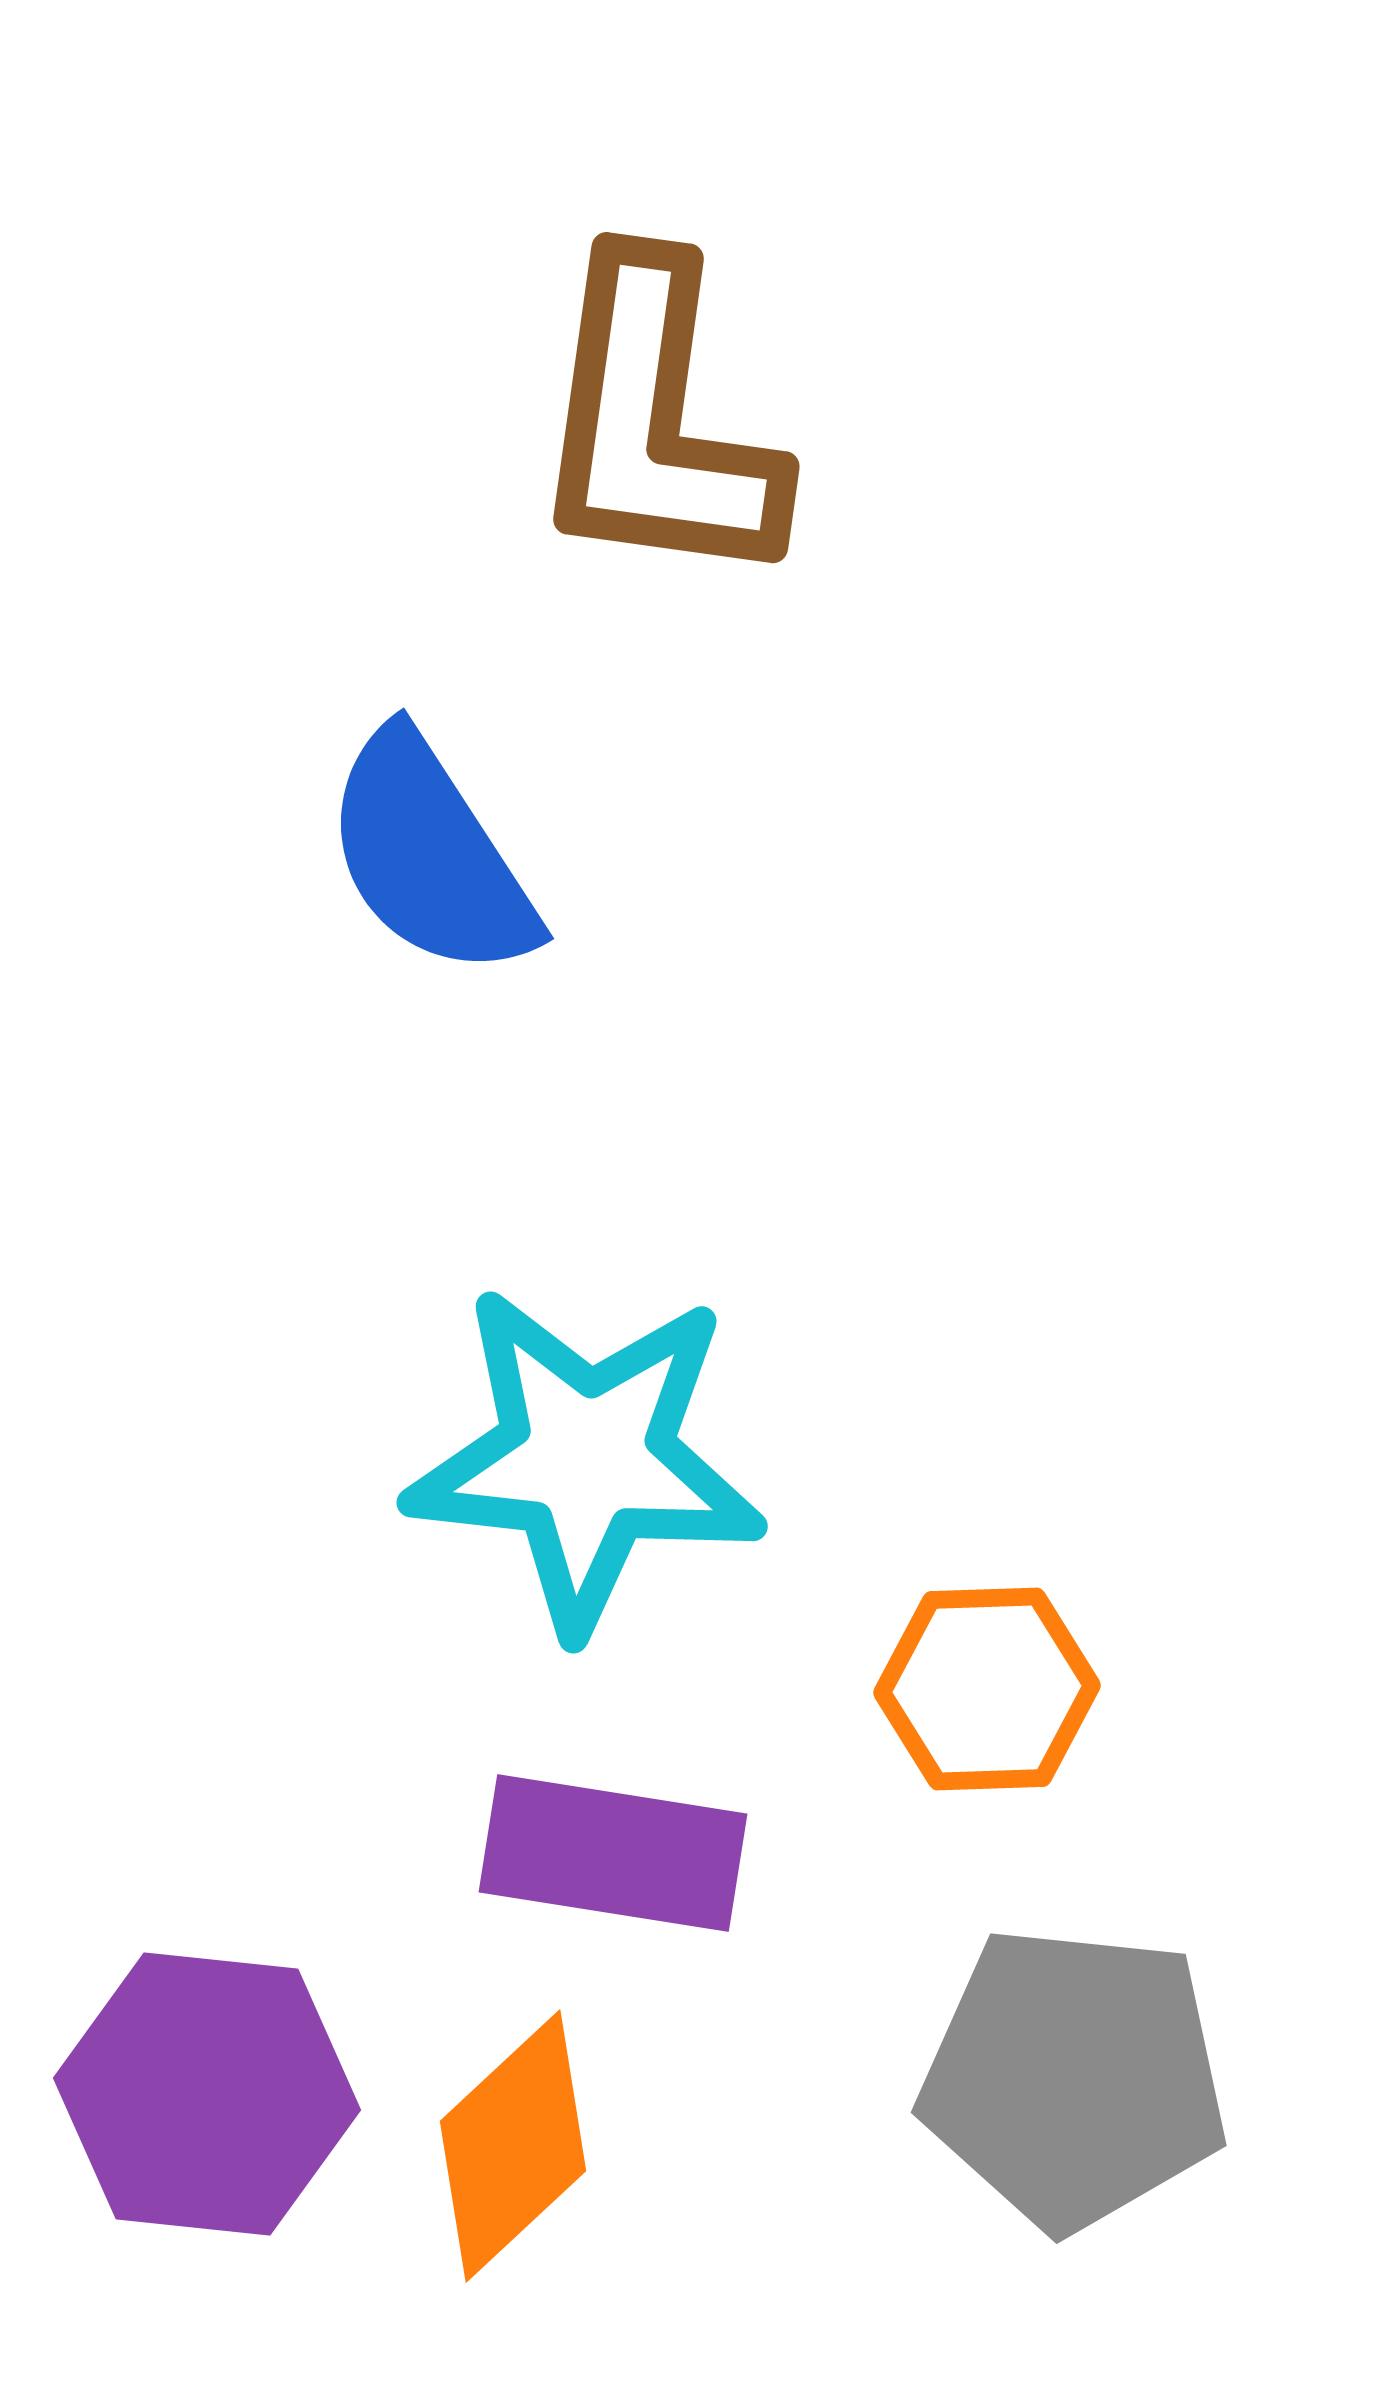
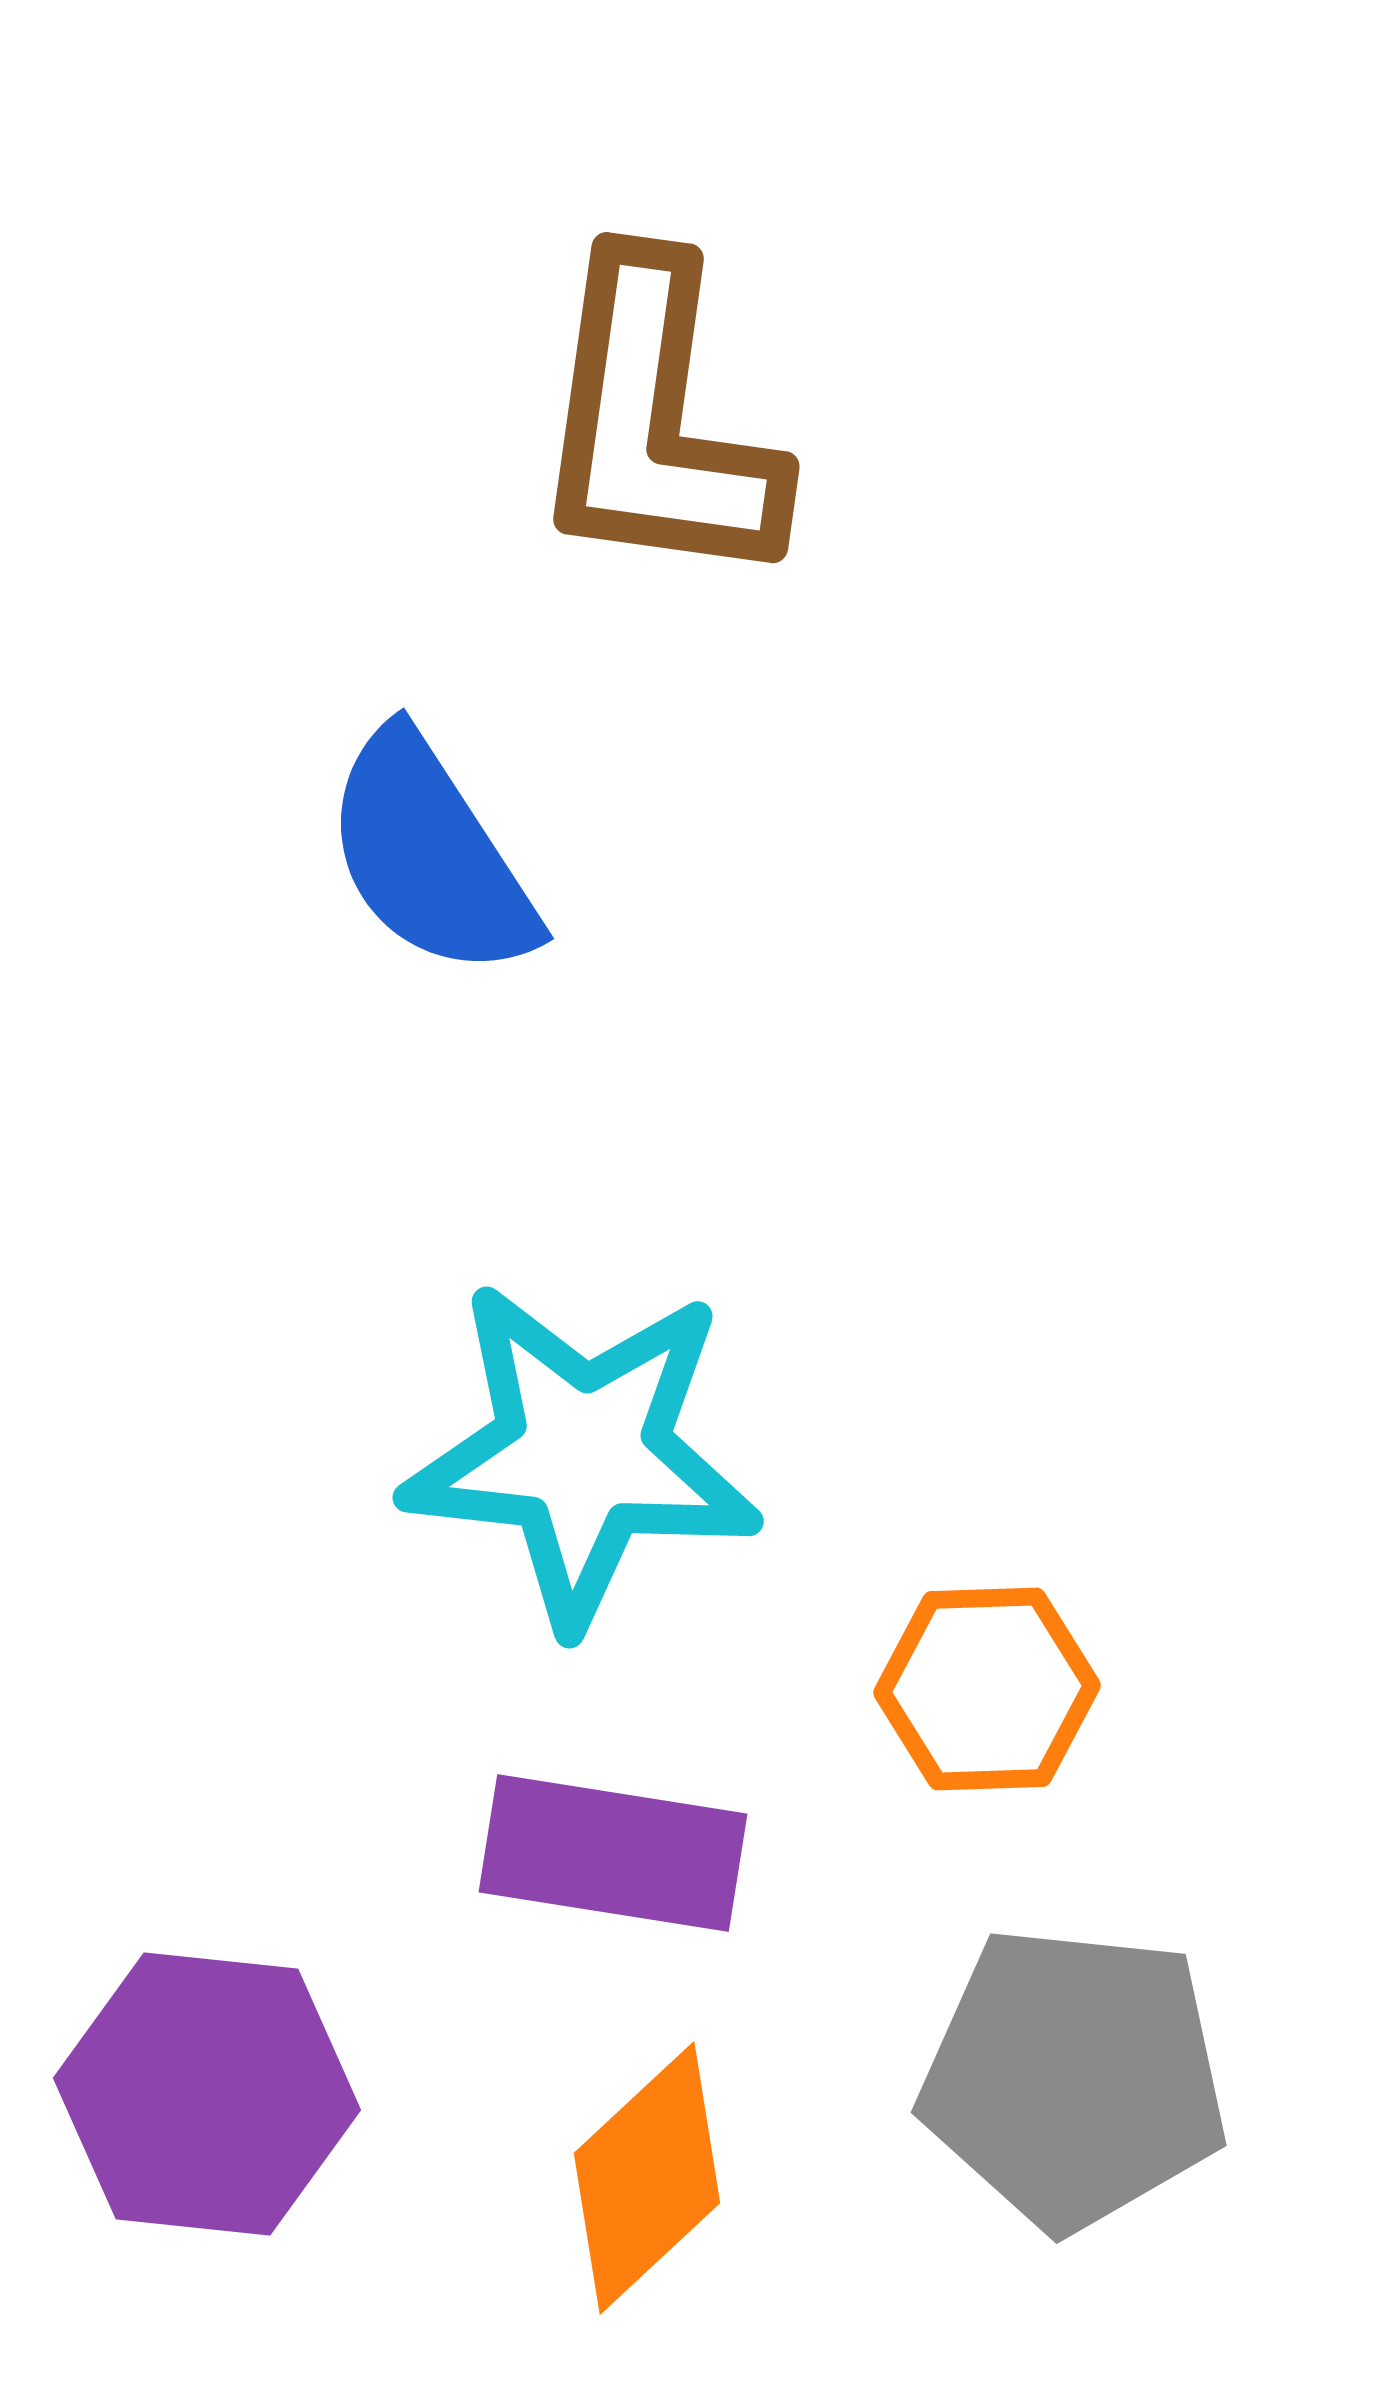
cyan star: moved 4 px left, 5 px up
orange diamond: moved 134 px right, 32 px down
